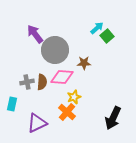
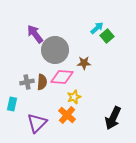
orange cross: moved 3 px down
purple triangle: rotated 20 degrees counterclockwise
